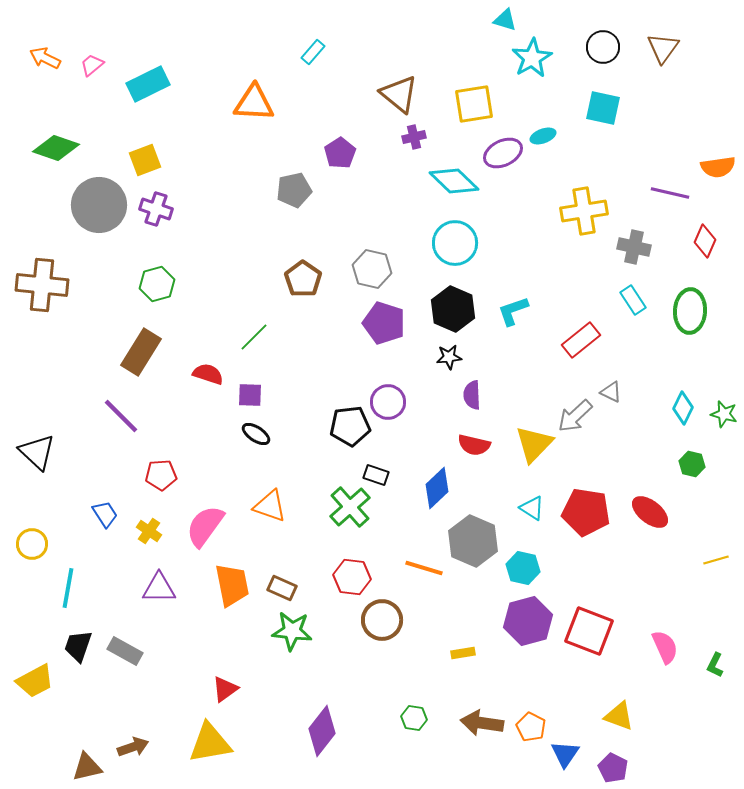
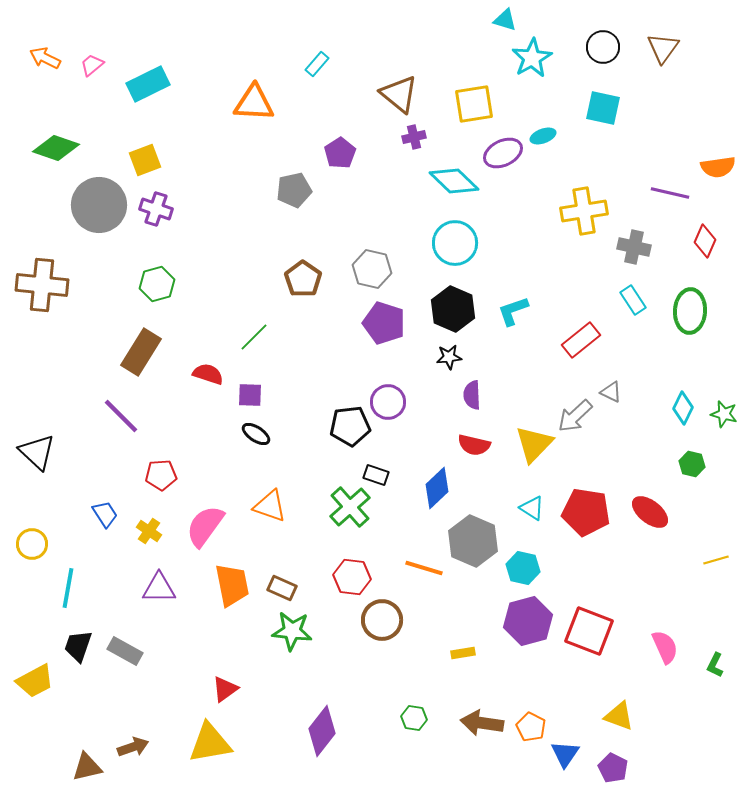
cyan rectangle at (313, 52): moved 4 px right, 12 px down
